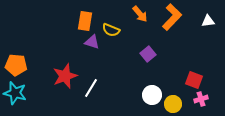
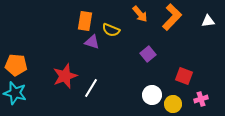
red square: moved 10 px left, 4 px up
